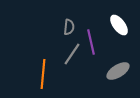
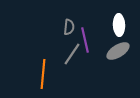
white ellipse: rotated 35 degrees clockwise
purple line: moved 6 px left, 2 px up
gray ellipse: moved 20 px up
